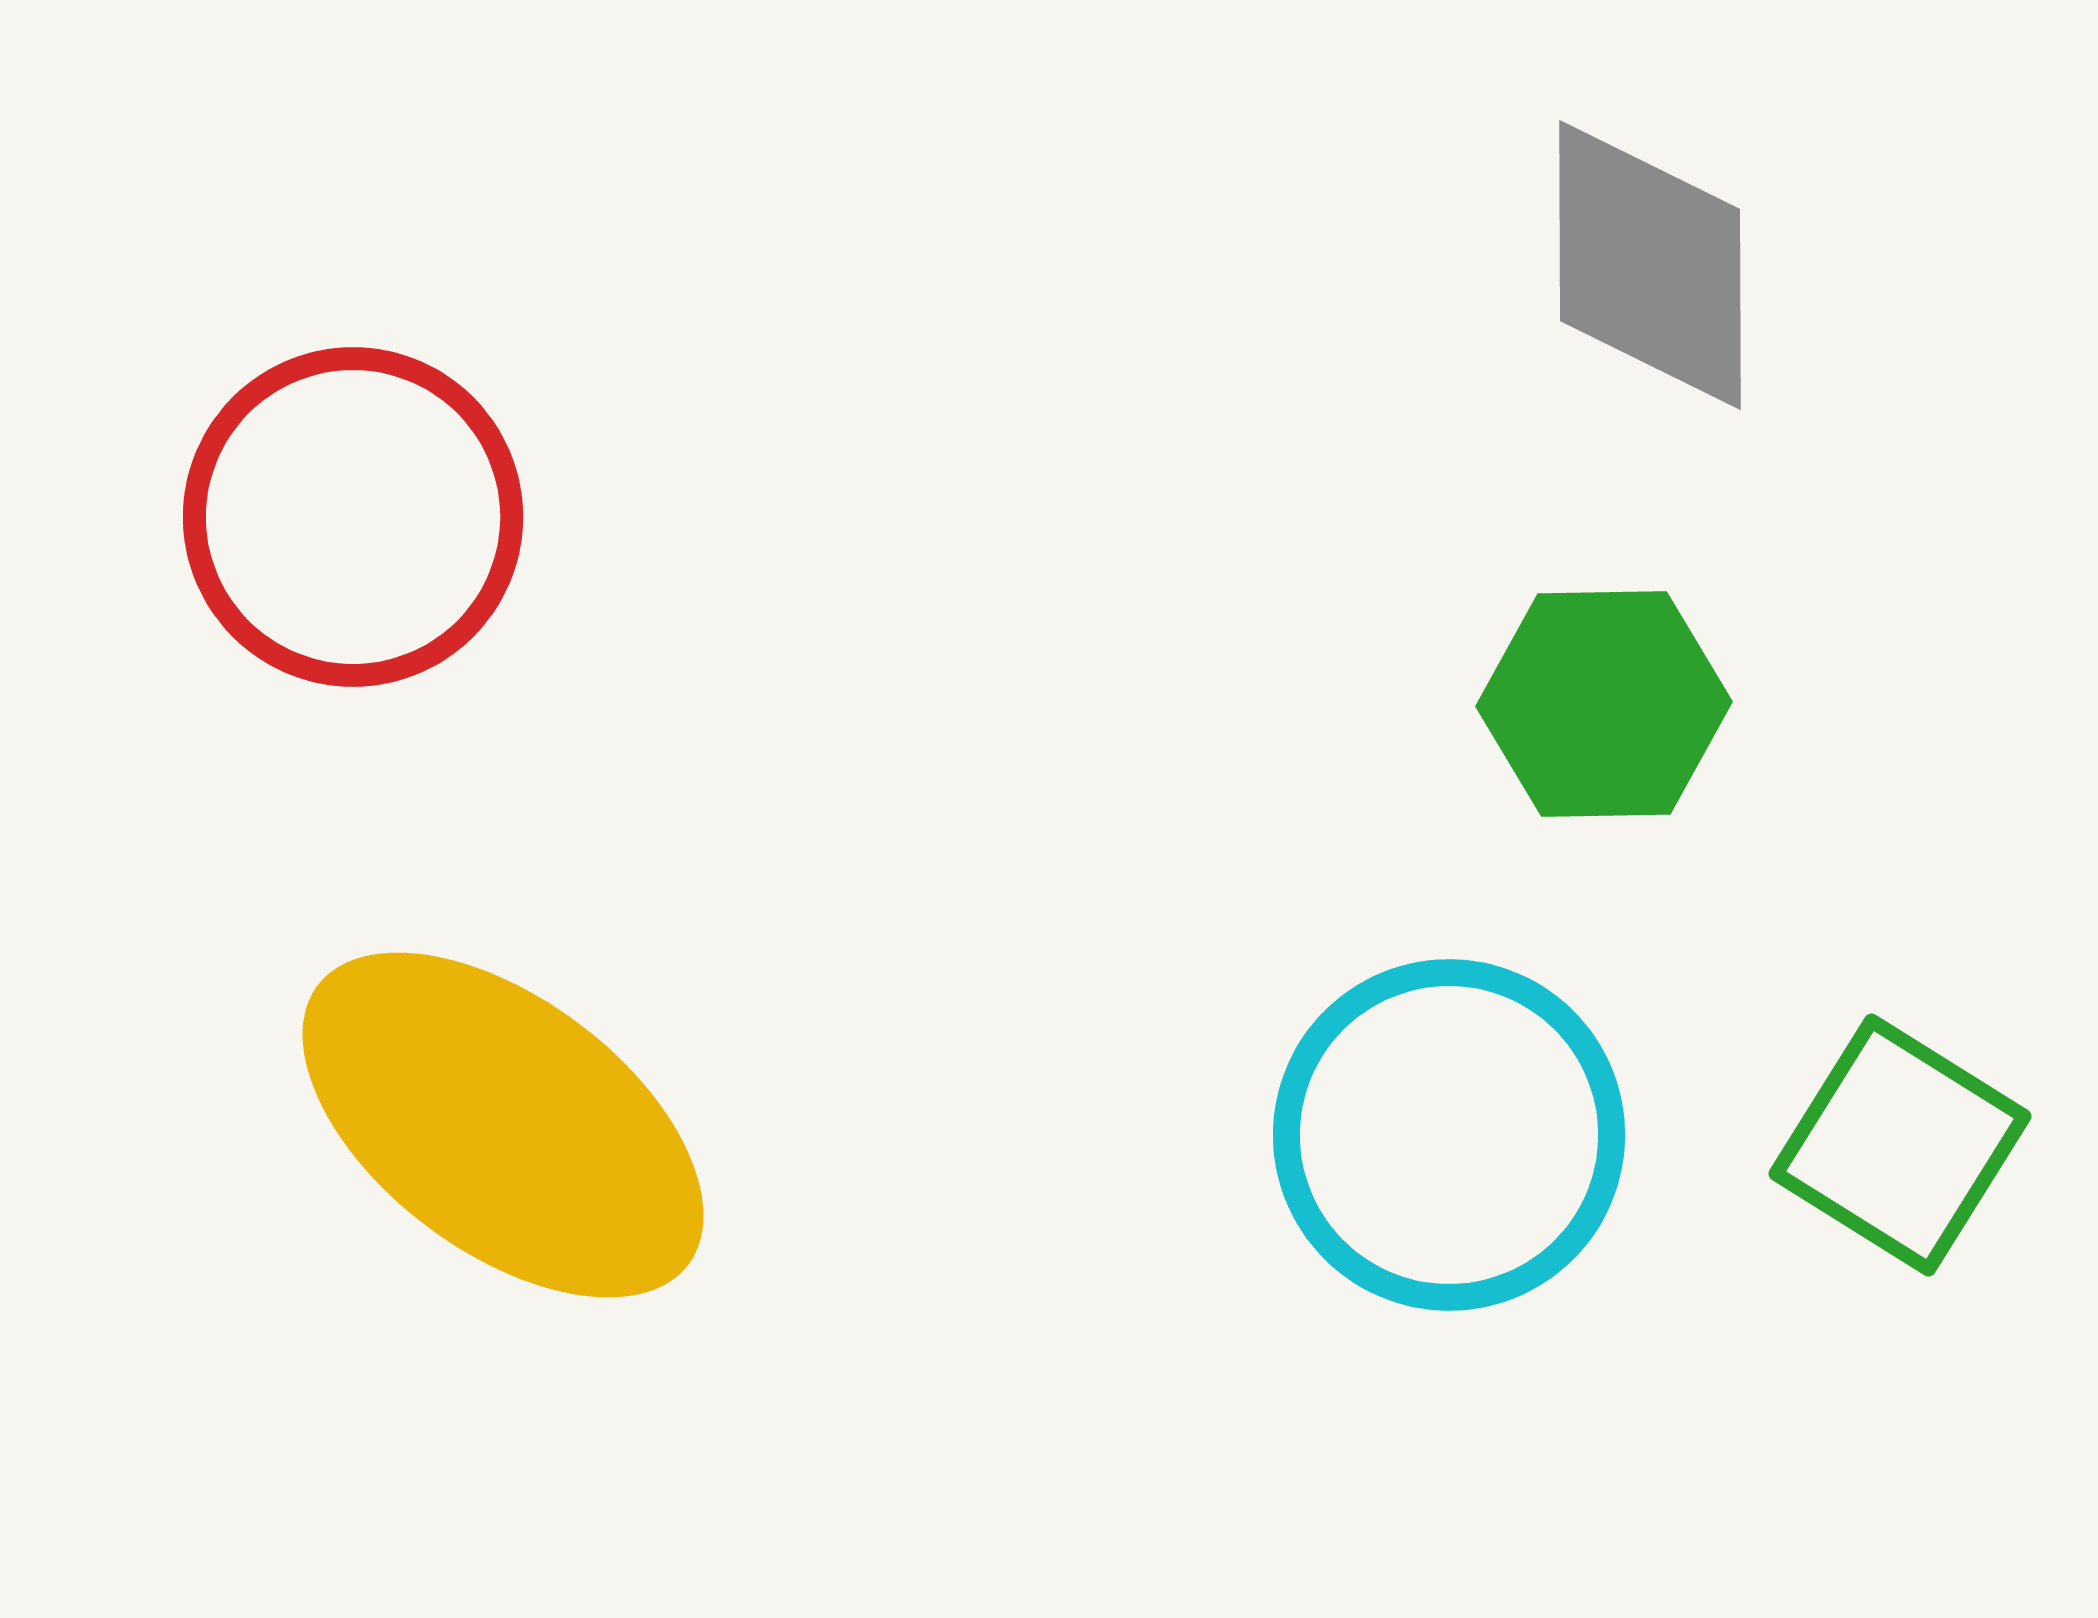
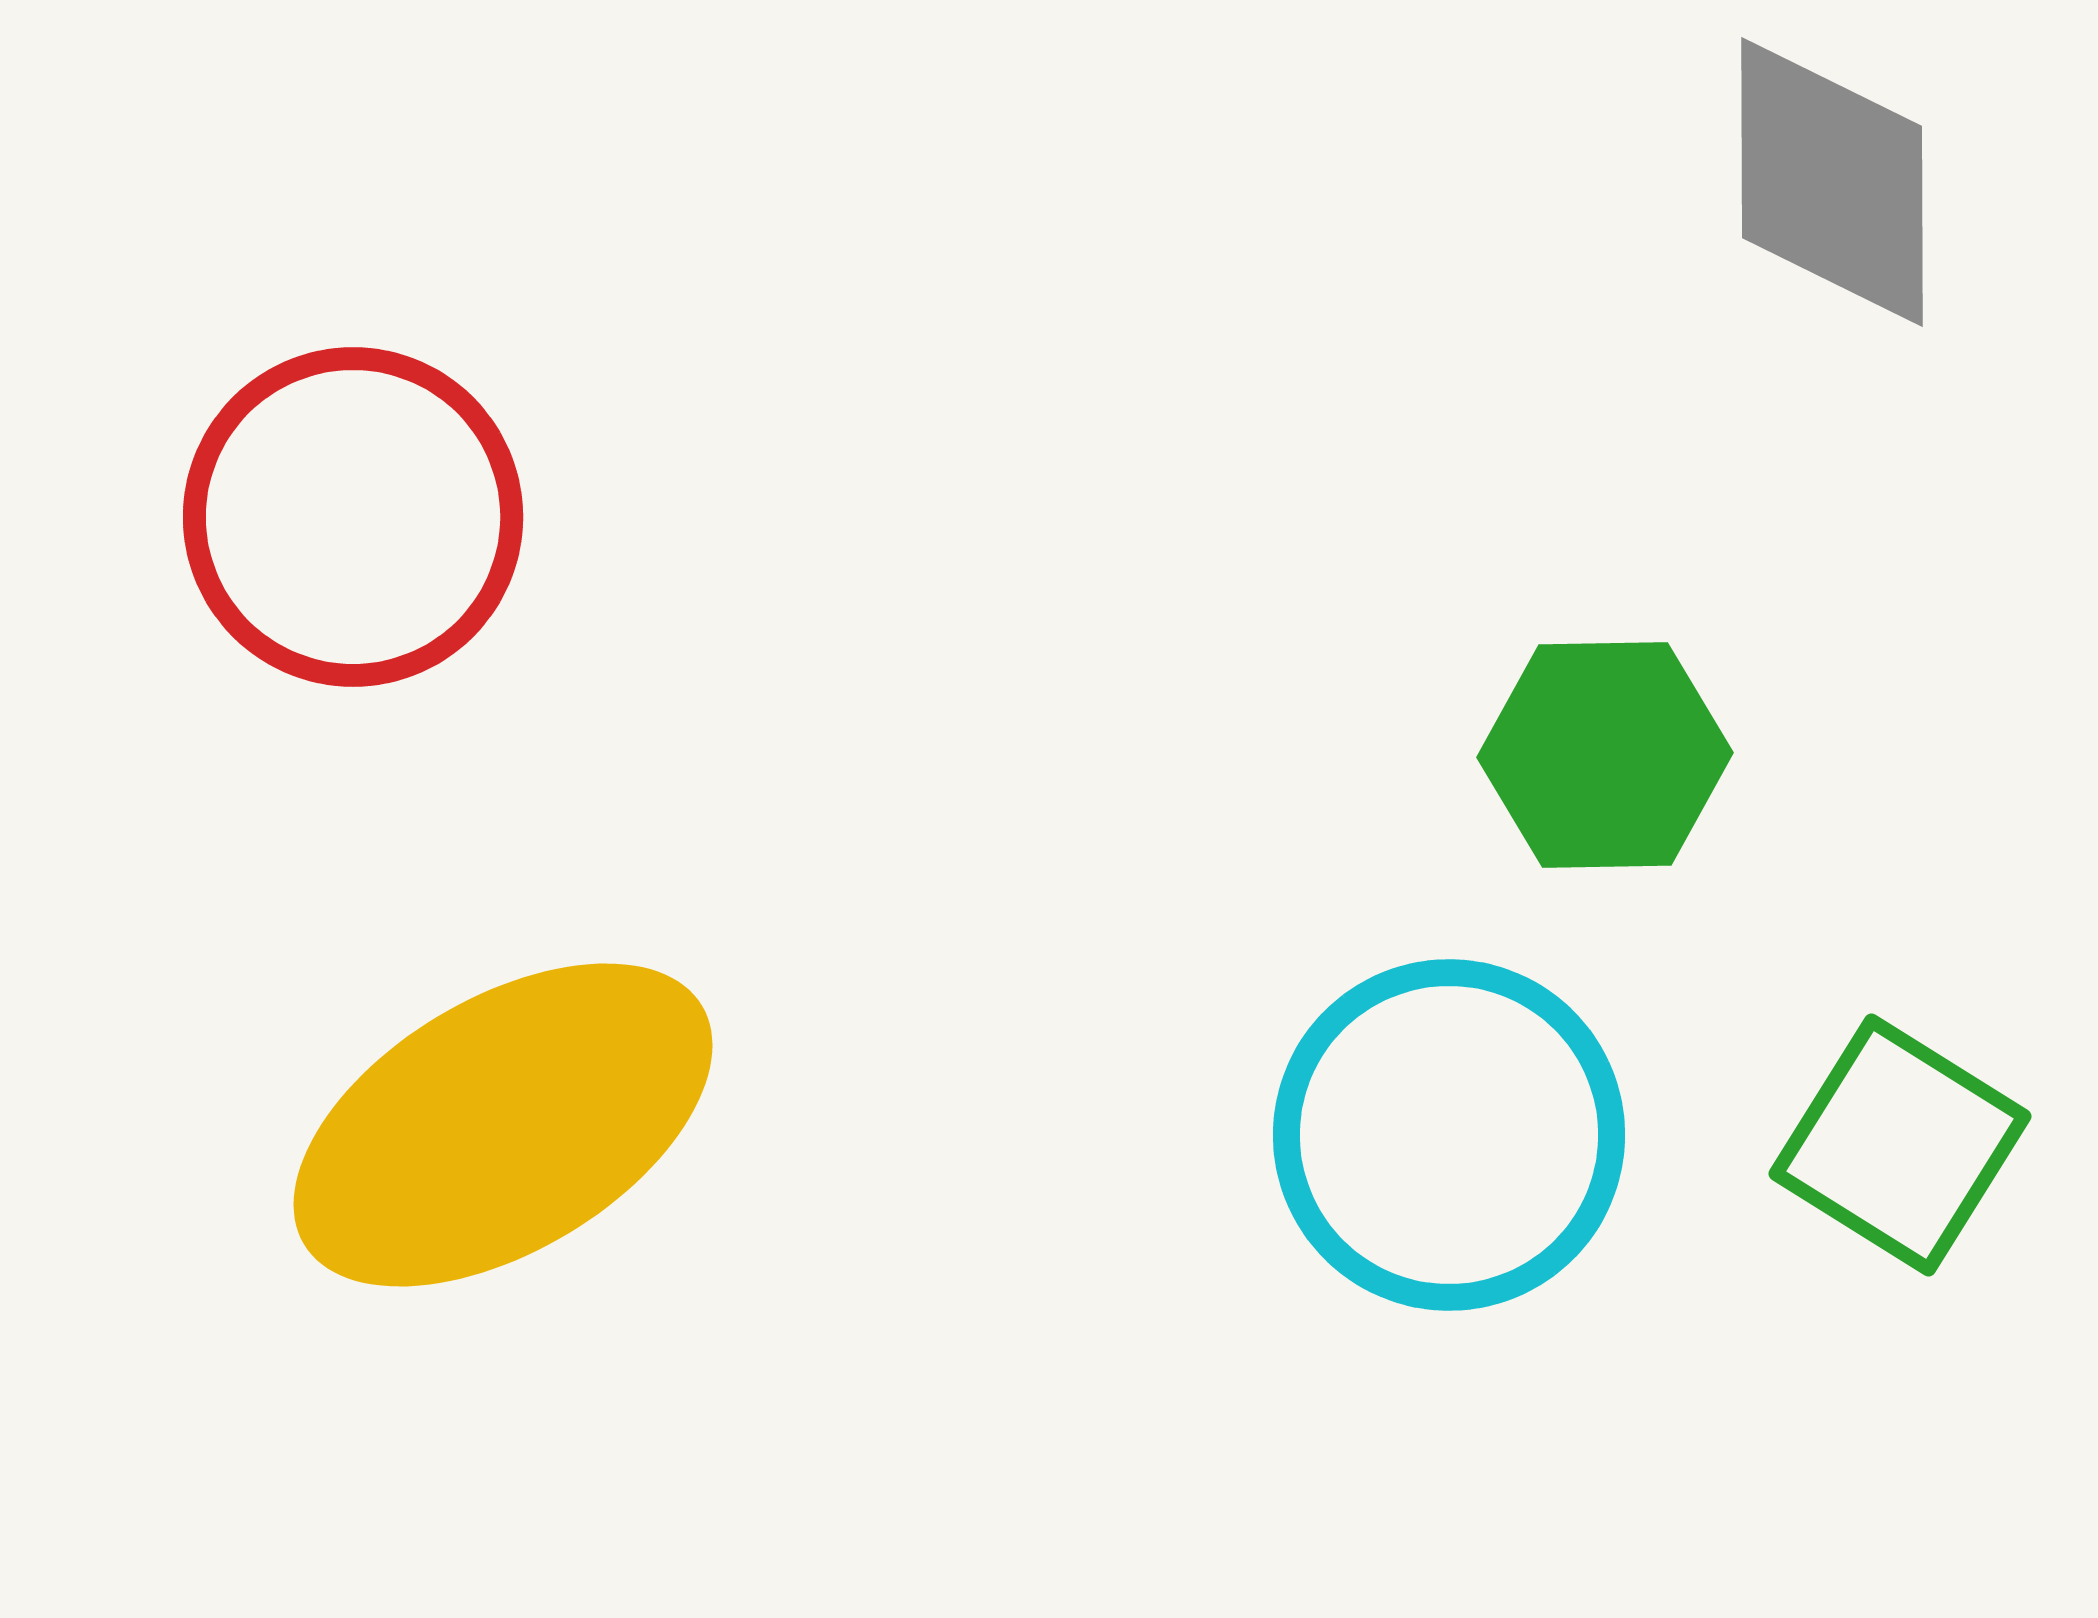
gray diamond: moved 182 px right, 83 px up
green hexagon: moved 1 px right, 51 px down
yellow ellipse: rotated 68 degrees counterclockwise
